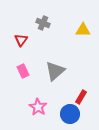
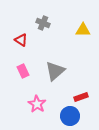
red triangle: rotated 32 degrees counterclockwise
red rectangle: rotated 40 degrees clockwise
pink star: moved 1 px left, 3 px up
blue circle: moved 2 px down
